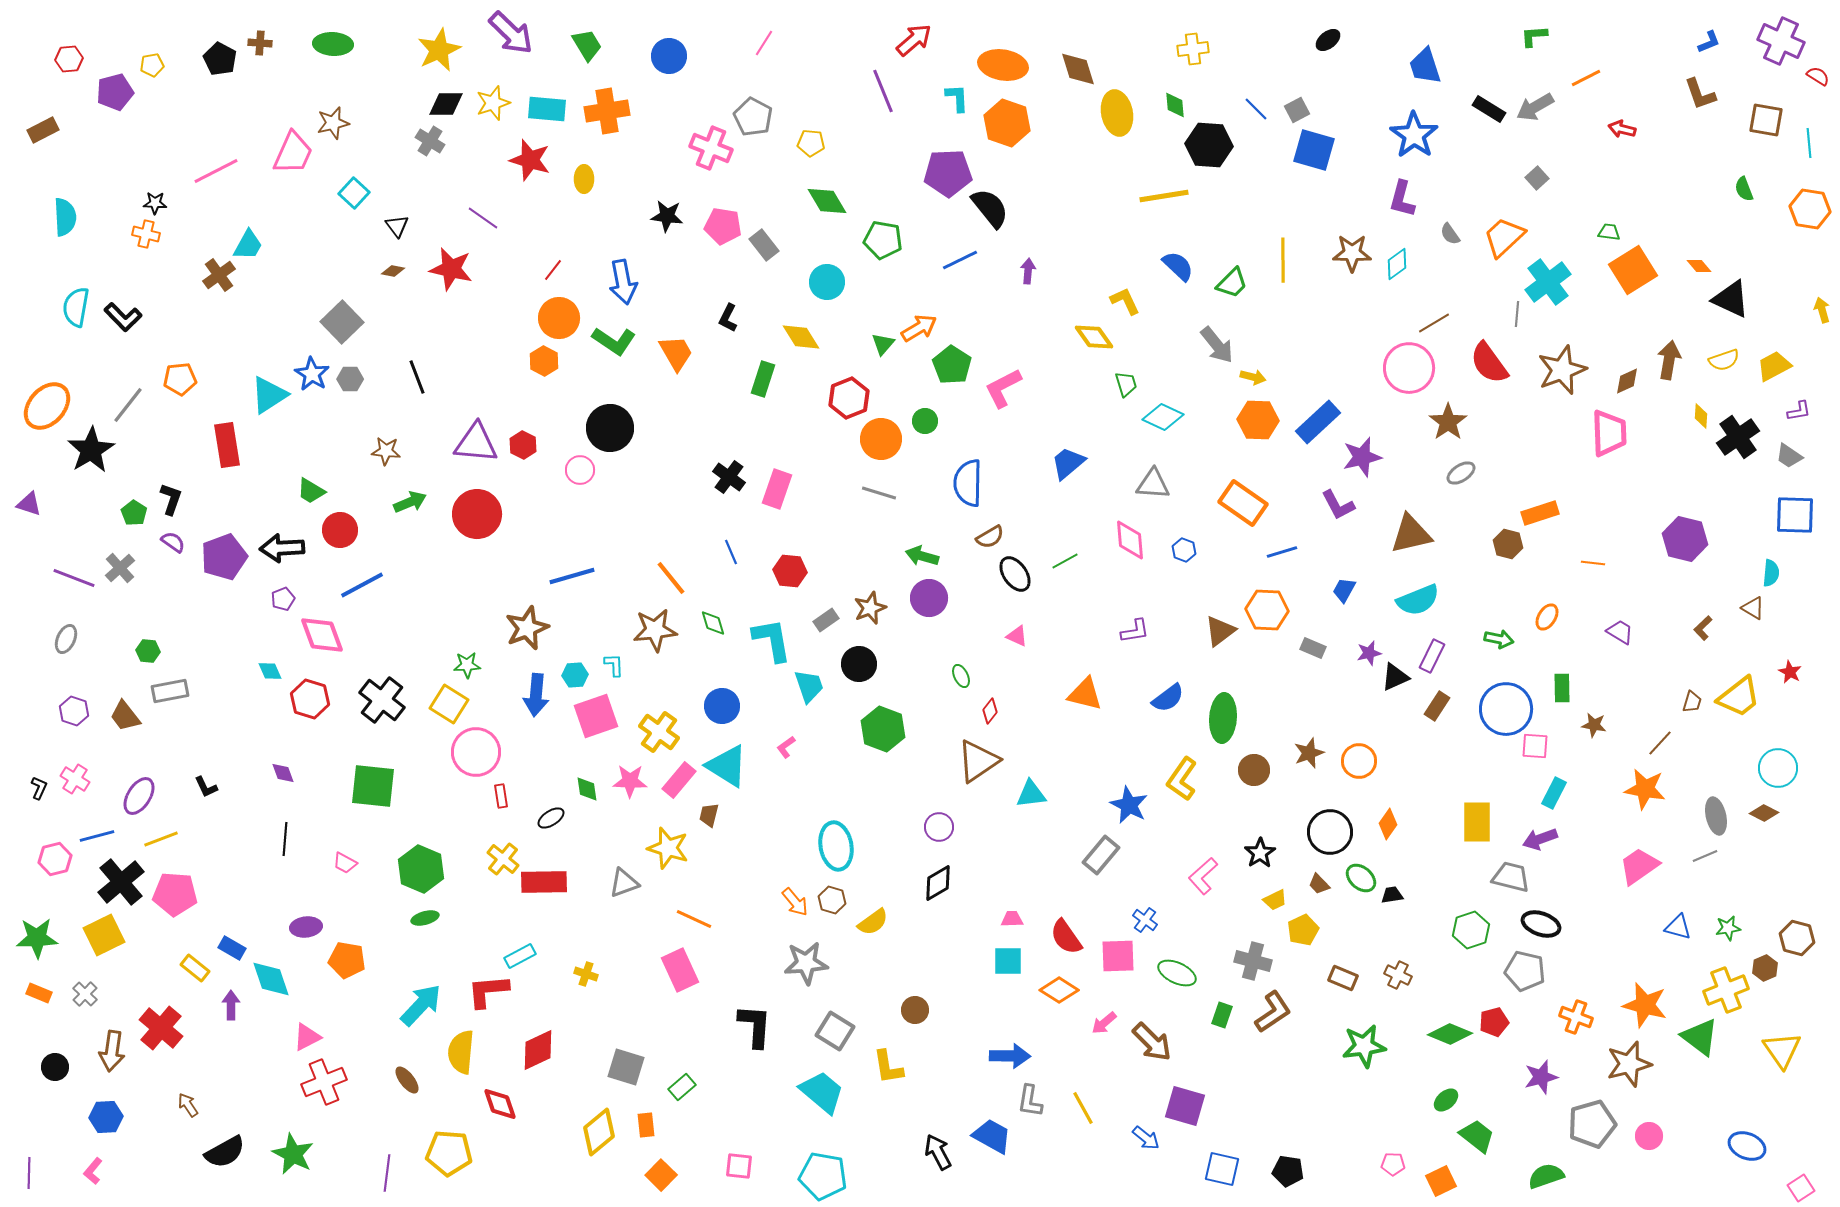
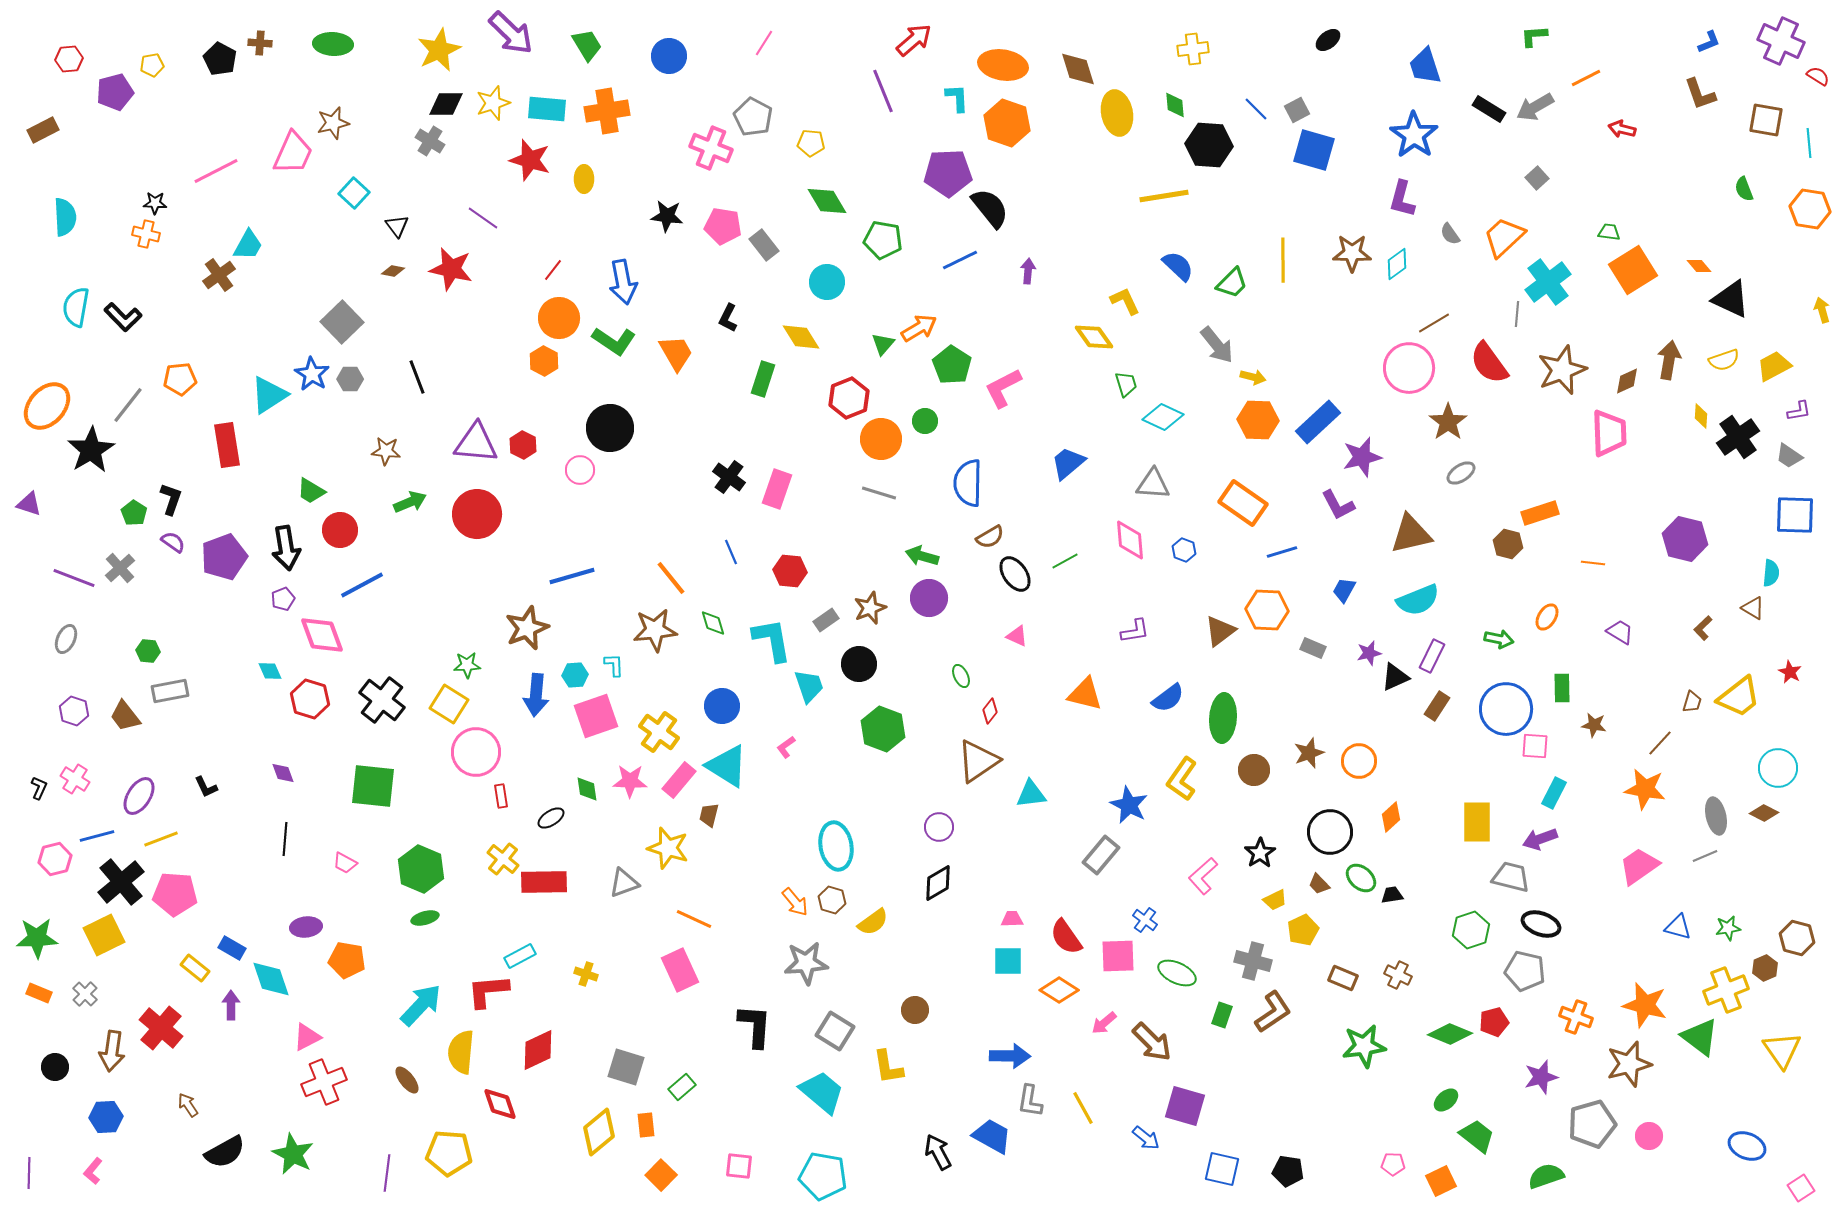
black arrow at (282, 548): moved 4 px right; rotated 96 degrees counterclockwise
orange diamond at (1388, 824): moved 3 px right, 7 px up; rotated 12 degrees clockwise
